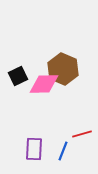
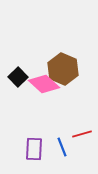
black square: moved 1 px down; rotated 18 degrees counterclockwise
pink diamond: rotated 44 degrees clockwise
blue line: moved 1 px left, 4 px up; rotated 42 degrees counterclockwise
